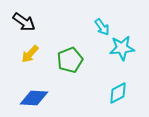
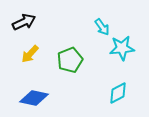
black arrow: rotated 60 degrees counterclockwise
blue diamond: rotated 8 degrees clockwise
